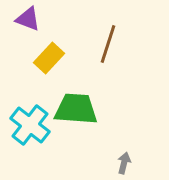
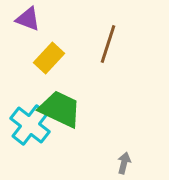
green trapezoid: moved 16 px left; rotated 21 degrees clockwise
